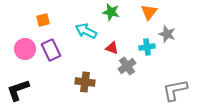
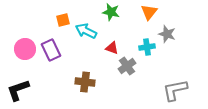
orange square: moved 20 px right
